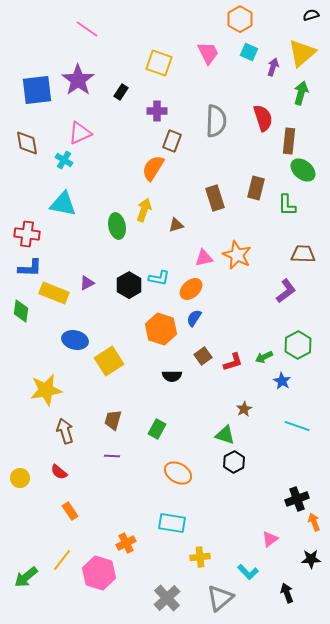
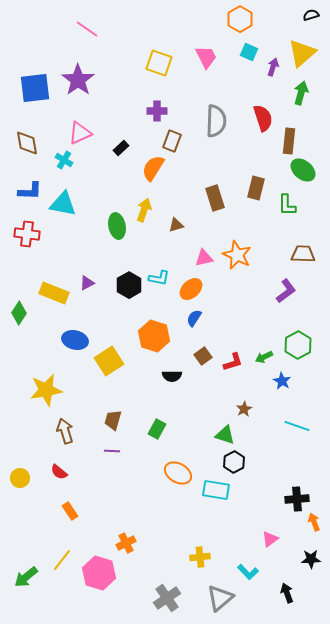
pink trapezoid at (208, 53): moved 2 px left, 4 px down
blue square at (37, 90): moved 2 px left, 2 px up
black rectangle at (121, 92): moved 56 px down; rotated 14 degrees clockwise
blue L-shape at (30, 268): moved 77 px up
green diamond at (21, 311): moved 2 px left, 2 px down; rotated 25 degrees clockwise
orange hexagon at (161, 329): moved 7 px left, 7 px down
purple line at (112, 456): moved 5 px up
black cross at (297, 499): rotated 15 degrees clockwise
cyan rectangle at (172, 523): moved 44 px right, 33 px up
gray cross at (167, 598): rotated 8 degrees clockwise
